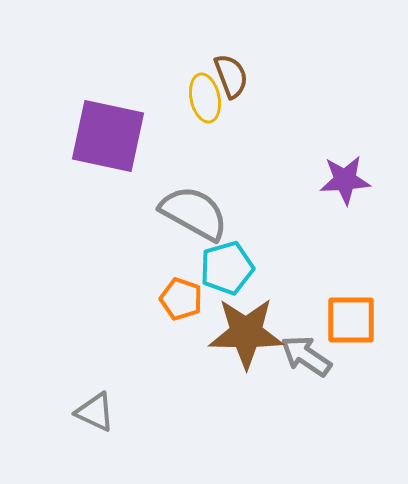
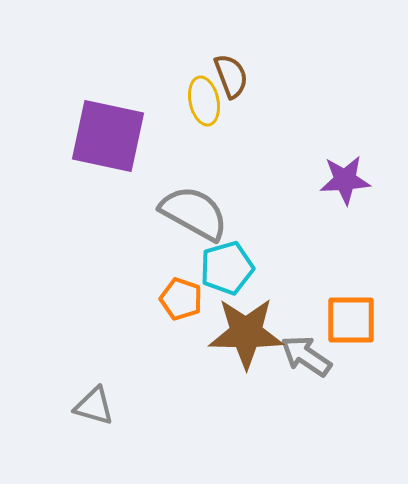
yellow ellipse: moved 1 px left, 3 px down
gray triangle: moved 1 px left, 6 px up; rotated 9 degrees counterclockwise
